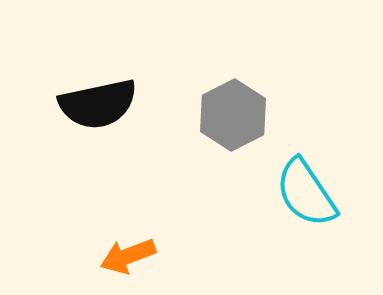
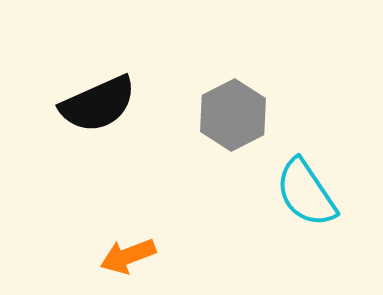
black semicircle: rotated 12 degrees counterclockwise
